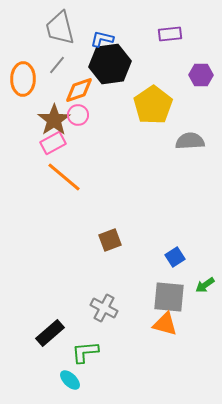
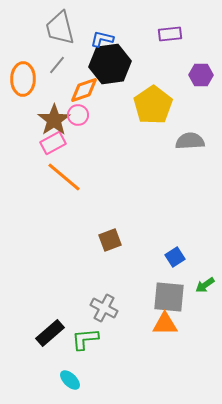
orange diamond: moved 5 px right
orange triangle: rotated 16 degrees counterclockwise
green L-shape: moved 13 px up
